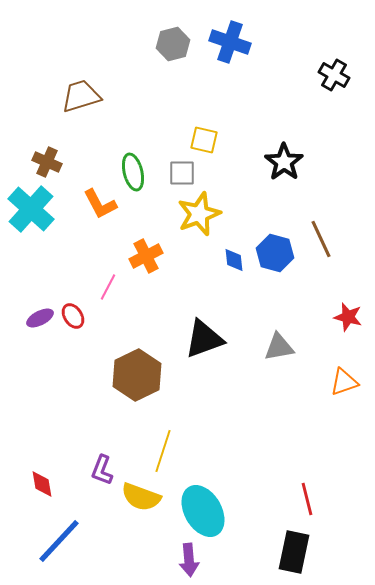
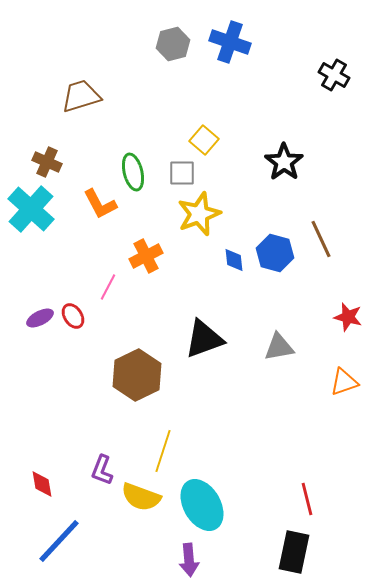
yellow square: rotated 28 degrees clockwise
cyan ellipse: moved 1 px left, 6 px up
